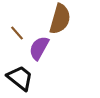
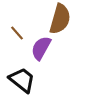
purple semicircle: moved 2 px right
black trapezoid: moved 2 px right, 2 px down
